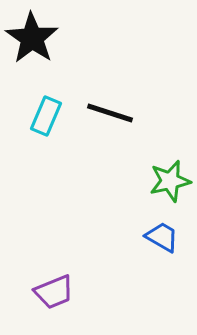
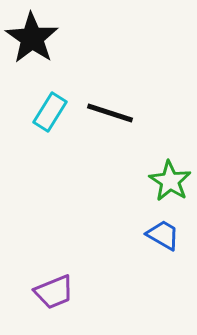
cyan rectangle: moved 4 px right, 4 px up; rotated 9 degrees clockwise
green star: rotated 27 degrees counterclockwise
blue trapezoid: moved 1 px right, 2 px up
